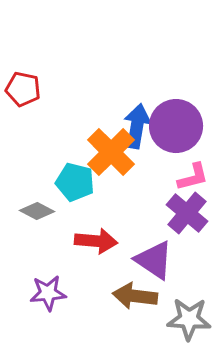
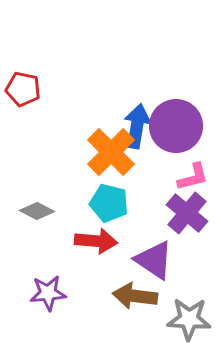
cyan pentagon: moved 34 px right, 21 px down
